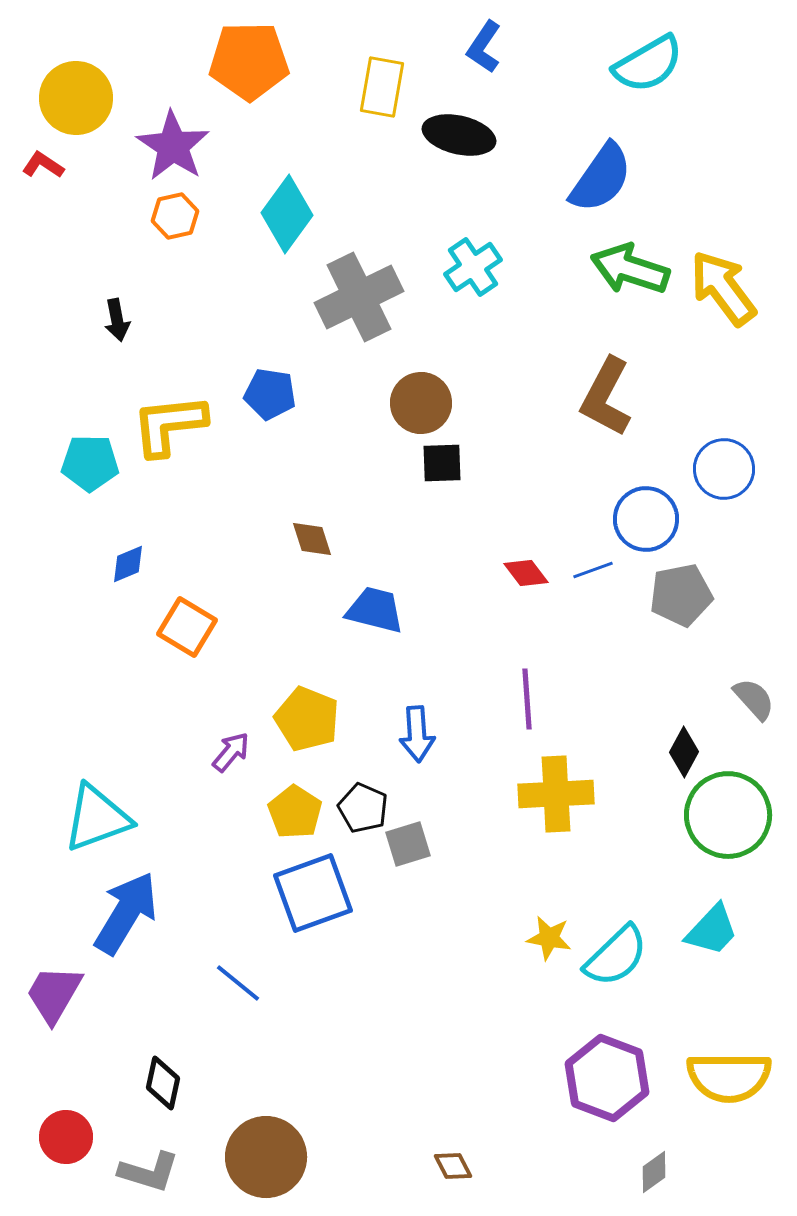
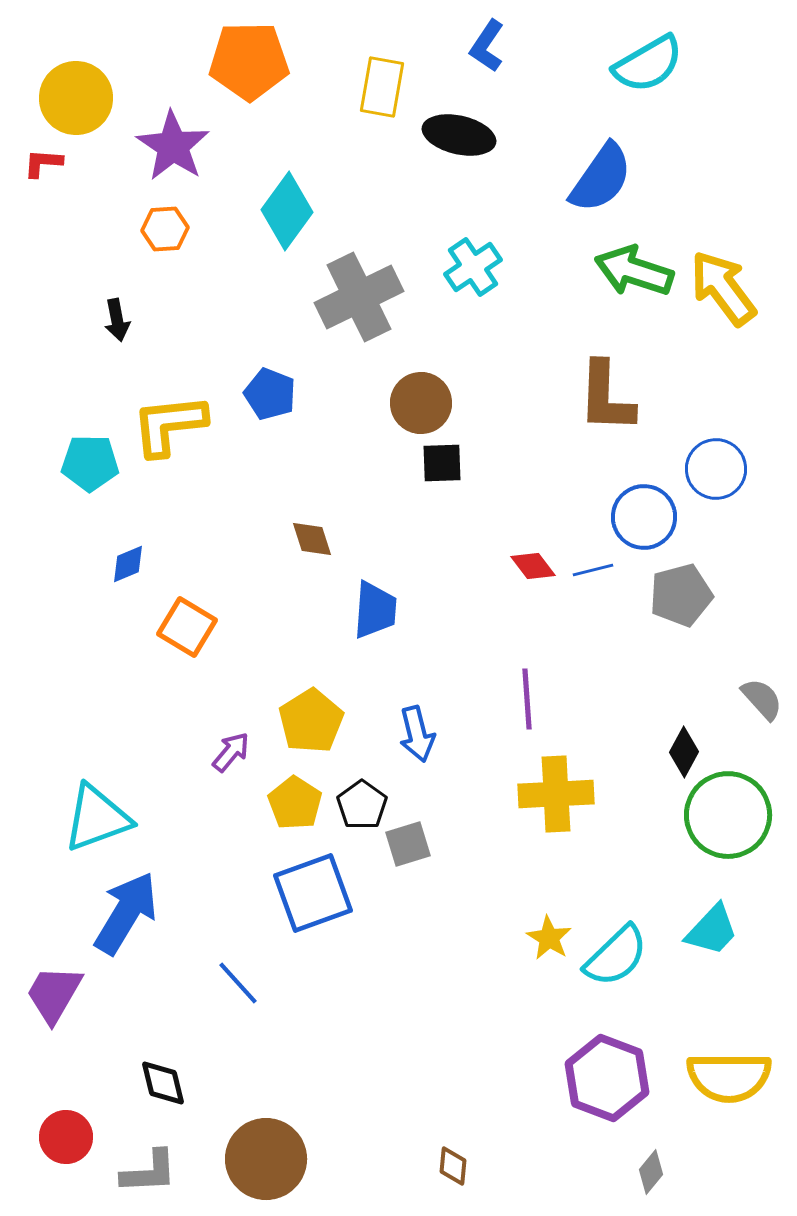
blue L-shape at (484, 47): moved 3 px right, 1 px up
red L-shape at (43, 165): moved 2 px up; rotated 30 degrees counterclockwise
cyan diamond at (287, 214): moved 3 px up
orange hexagon at (175, 216): moved 10 px left, 13 px down; rotated 9 degrees clockwise
green arrow at (630, 269): moved 4 px right, 2 px down
blue pentagon at (270, 394): rotated 12 degrees clockwise
brown L-shape at (606, 397): rotated 26 degrees counterclockwise
blue circle at (724, 469): moved 8 px left
blue circle at (646, 519): moved 2 px left, 2 px up
blue line at (593, 570): rotated 6 degrees clockwise
red diamond at (526, 573): moved 7 px right, 7 px up
gray pentagon at (681, 595): rotated 4 degrees counterclockwise
blue trapezoid at (375, 610): rotated 80 degrees clockwise
gray semicircle at (754, 699): moved 8 px right
yellow pentagon at (307, 719): moved 4 px right, 2 px down; rotated 18 degrees clockwise
blue arrow at (417, 734): rotated 10 degrees counterclockwise
black pentagon at (363, 808): moved 1 px left, 3 px up; rotated 12 degrees clockwise
yellow pentagon at (295, 812): moved 9 px up
yellow star at (549, 938): rotated 21 degrees clockwise
blue line at (238, 983): rotated 9 degrees clockwise
black diamond at (163, 1083): rotated 26 degrees counterclockwise
brown circle at (266, 1157): moved 2 px down
brown diamond at (453, 1166): rotated 33 degrees clockwise
gray L-shape at (149, 1172): rotated 20 degrees counterclockwise
gray diamond at (654, 1172): moved 3 px left; rotated 15 degrees counterclockwise
